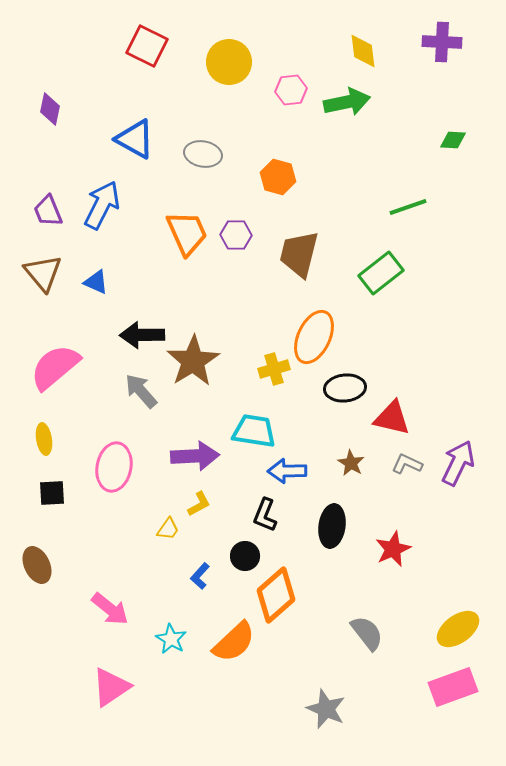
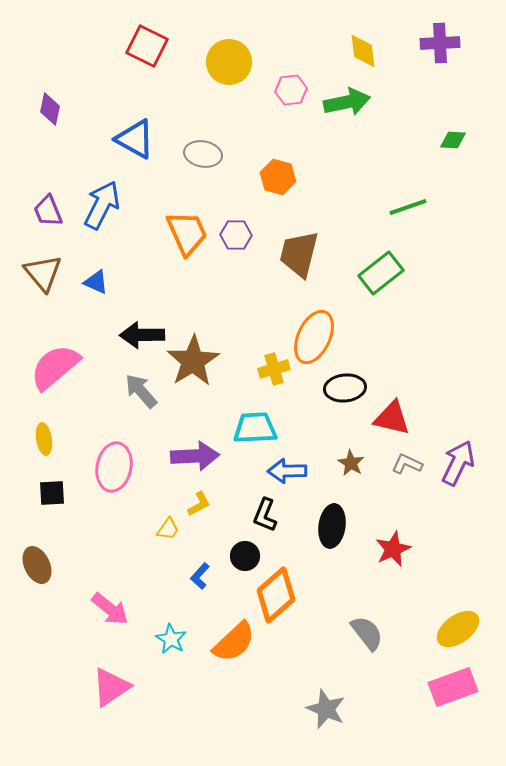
purple cross at (442, 42): moved 2 px left, 1 px down; rotated 6 degrees counterclockwise
cyan trapezoid at (254, 431): moved 1 px right, 3 px up; rotated 12 degrees counterclockwise
